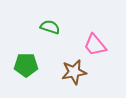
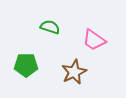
pink trapezoid: moved 1 px left, 5 px up; rotated 15 degrees counterclockwise
brown star: rotated 15 degrees counterclockwise
